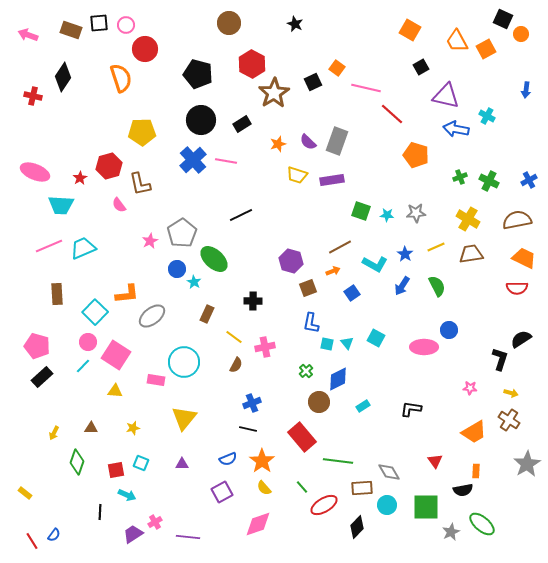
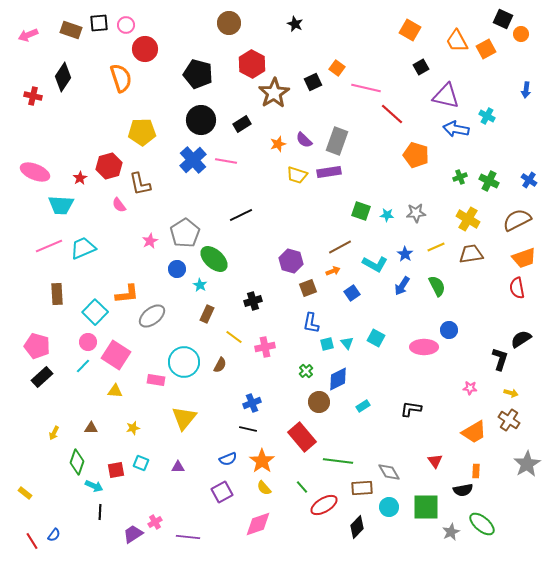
pink arrow at (28, 35): rotated 42 degrees counterclockwise
purple semicircle at (308, 142): moved 4 px left, 2 px up
purple rectangle at (332, 180): moved 3 px left, 8 px up
blue cross at (529, 180): rotated 28 degrees counterclockwise
brown semicircle at (517, 220): rotated 16 degrees counterclockwise
gray pentagon at (182, 233): moved 3 px right
orange trapezoid at (524, 258): rotated 135 degrees clockwise
cyan star at (194, 282): moved 6 px right, 3 px down
red semicircle at (517, 288): rotated 80 degrees clockwise
black cross at (253, 301): rotated 18 degrees counterclockwise
cyan square at (327, 344): rotated 24 degrees counterclockwise
brown semicircle at (236, 365): moved 16 px left
purple triangle at (182, 464): moved 4 px left, 3 px down
cyan arrow at (127, 495): moved 33 px left, 9 px up
cyan circle at (387, 505): moved 2 px right, 2 px down
